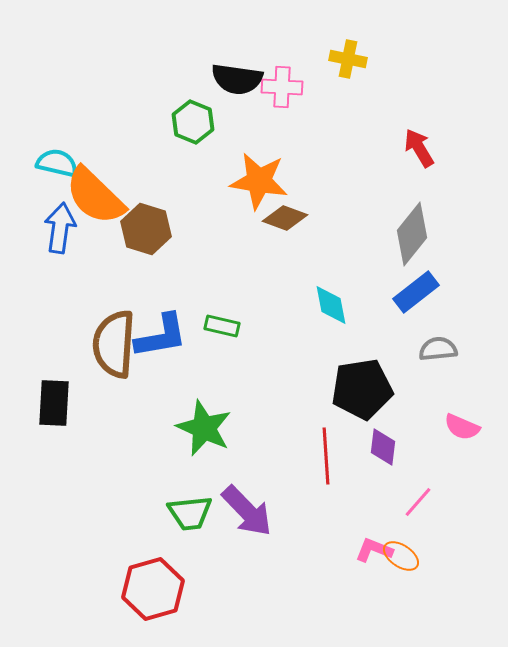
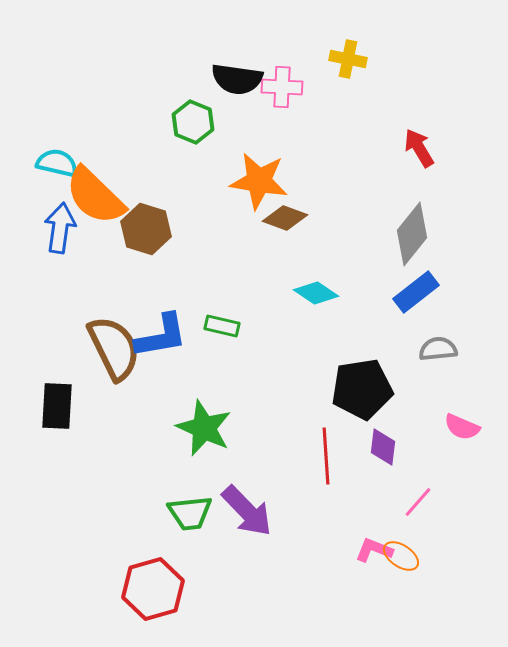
cyan diamond: moved 15 px left, 12 px up; rotated 45 degrees counterclockwise
brown semicircle: moved 4 px down; rotated 150 degrees clockwise
black rectangle: moved 3 px right, 3 px down
